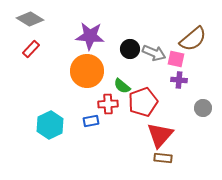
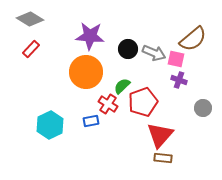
black circle: moved 2 px left
orange circle: moved 1 px left, 1 px down
purple cross: rotated 14 degrees clockwise
green semicircle: rotated 96 degrees clockwise
red cross: rotated 36 degrees clockwise
